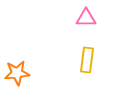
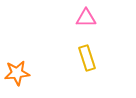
yellow rectangle: moved 2 px up; rotated 25 degrees counterclockwise
